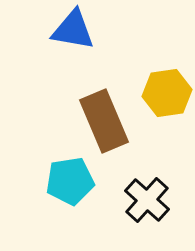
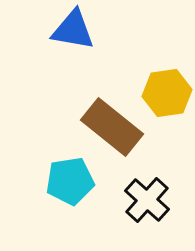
brown rectangle: moved 8 px right, 6 px down; rotated 28 degrees counterclockwise
